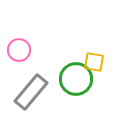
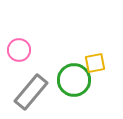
yellow square: moved 1 px right, 1 px down; rotated 20 degrees counterclockwise
green circle: moved 2 px left, 1 px down
